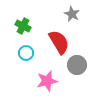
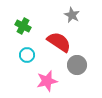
gray star: moved 1 px down
red semicircle: rotated 25 degrees counterclockwise
cyan circle: moved 1 px right, 2 px down
